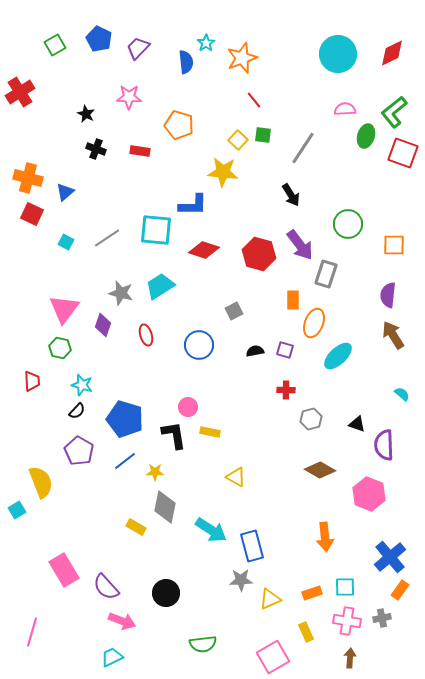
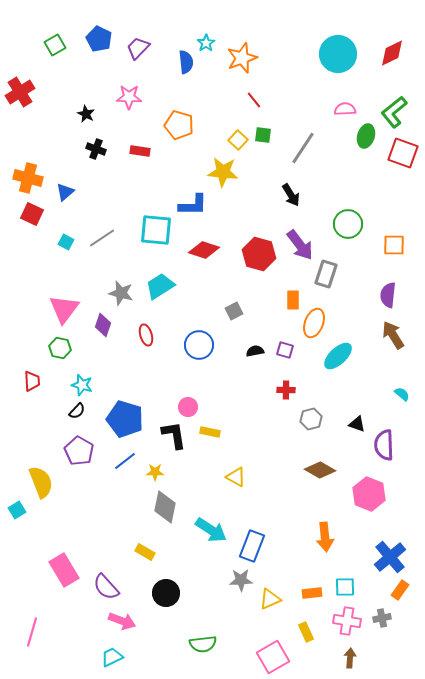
gray line at (107, 238): moved 5 px left
yellow rectangle at (136, 527): moved 9 px right, 25 px down
blue rectangle at (252, 546): rotated 36 degrees clockwise
orange rectangle at (312, 593): rotated 12 degrees clockwise
